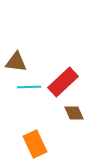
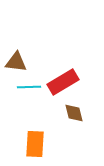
red rectangle: rotated 12 degrees clockwise
brown diamond: rotated 10 degrees clockwise
orange rectangle: rotated 28 degrees clockwise
